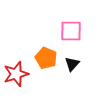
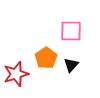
orange pentagon: rotated 15 degrees clockwise
black triangle: moved 1 px left, 1 px down
